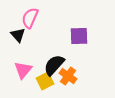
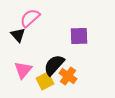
pink semicircle: rotated 25 degrees clockwise
